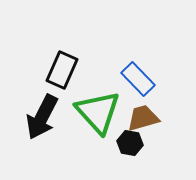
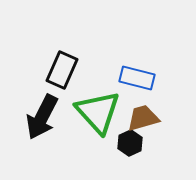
blue rectangle: moved 1 px left, 1 px up; rotated 32 degrees counterclockwise
black hexagon: rotated 25 degrees clockwise
